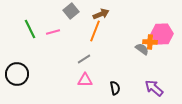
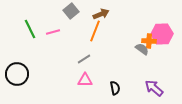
orange cross: moved 1 px left, 1 px up
